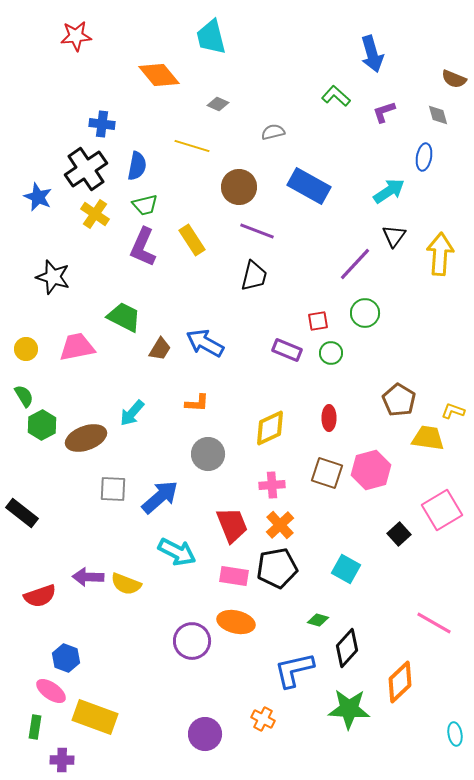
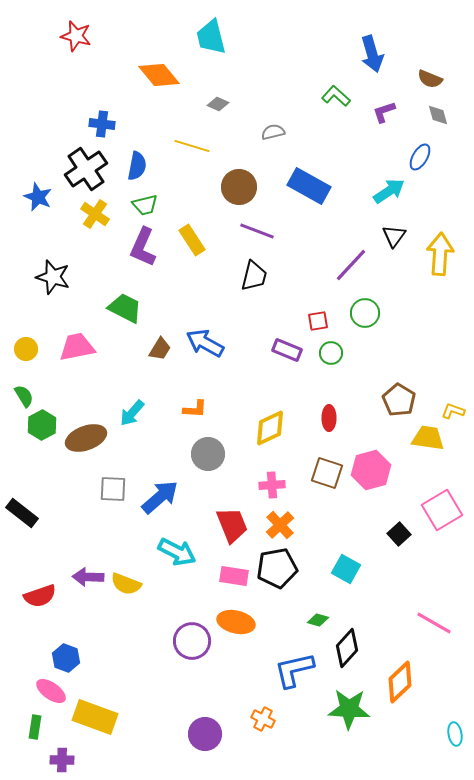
red star at (76, 36): rotated 20 degrees clockwise
brown semicircle at (454, 79): moved 24 px left
blue ellipse at (424, 157): moved 4 px left; rotated 20 degrees clockwise
purple line at (355, 264): moved 4 px left, 1 px down
green trapezoid at (124, 317): moved 1 px right, 9 px up
orange L-shape at (197, 403): moved 2 px left, 6 px down
